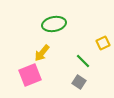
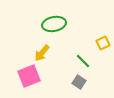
pink square: moved 1 px left, 1 px down
